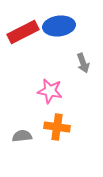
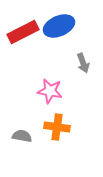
blue ellipse: rotated 16 degrees counterclockwise
gray semicircle: rotated 18 degrees clockwise
